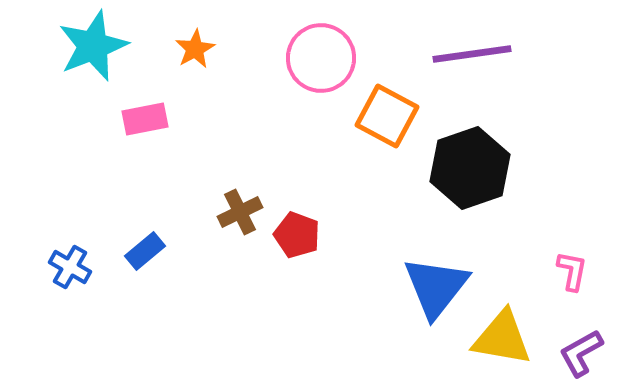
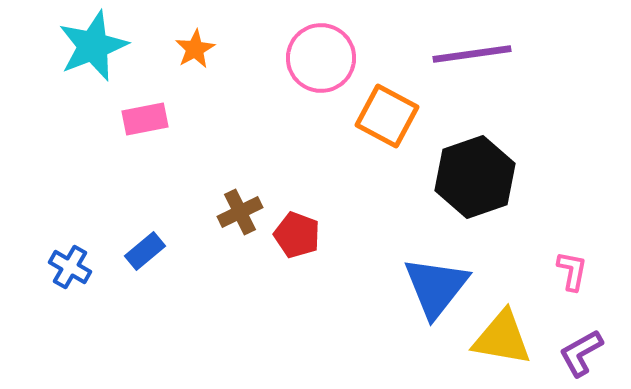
black hexagon: moved 5 px right, 9 px down
